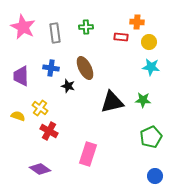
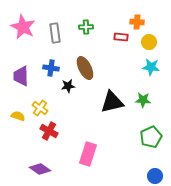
black star: rotated 24 degrees counterclockwise
